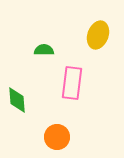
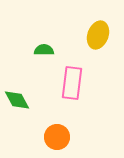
green diamond: rotated 24 degrees counterclockwise
